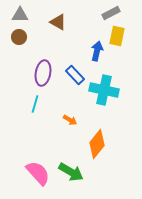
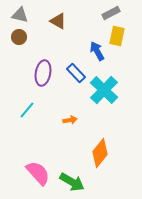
gray triangle: rotated 12 degrees clockwise
brown triangle: moved 1 px up
blue arrow: rotated 42 degrees counterclockwise
blue rectangle: moved 1 px right, 2 px up
cyan cross: rotated 32 degrees clockwise
cyan line: moved 8 px left, 6 px down; rotated 24 degrees clockwise
orange arrow: rotated 40 degrees counterclockwise
orange diamond: moved 3 px right, 9 px down
green arrow: moved 1 px right, 10 px down
